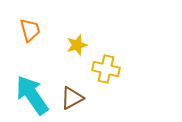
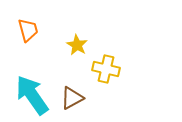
orange trapezoid: moved 2 px left
yellow star: rotated 25 degrees counterclockwise
